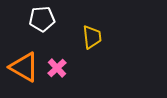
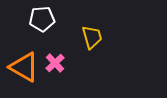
yellow trapezoid: rotated 10 degrees counterclockwise
pink cross: moved 2 px left, 5 px up
